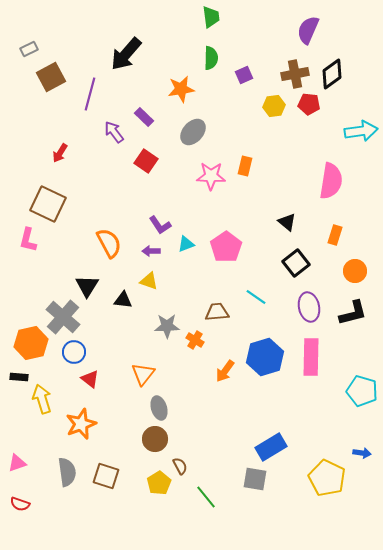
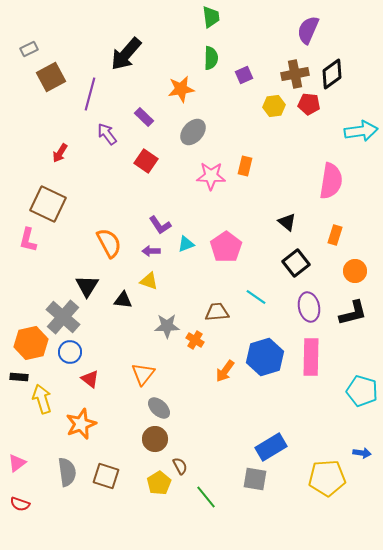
purple arrow at (114, 132): moved 7 px left, 2 px down
blue circle at (74, 352): moved 4 px left
gray ellipse at (159, 408): rotated 30 degrees counterclockwise
pink triangle at (17, 463): rotated 18 degrees counterclockwise
yellow pentagon at (327, 478): rotated 30 degrees counterclockwise
